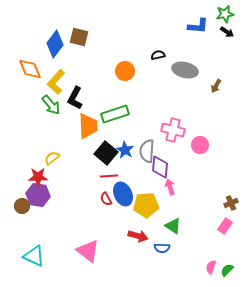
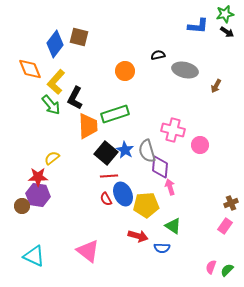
gray semicircle: rotated 20 degrees counterclockwise
